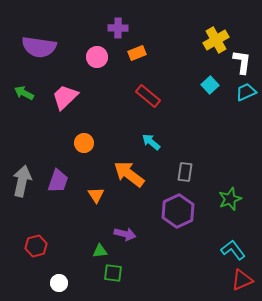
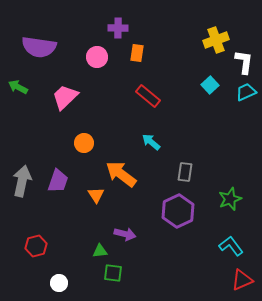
yellow cross: rotated 10 degrees clockwise
orange rectangle: rotated 60 degrees counterclockwise
white L-shape: moved 2 px right
green arrow: moved 6 px left, 6 px up
orange arrow: moved 8 px left
cyan L-shape: moved 2 px left, 4 px up
